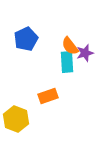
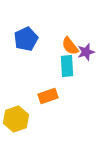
purple star: moved 1 px right, 1 px up
cyan rectangle: moved 4 px down
yellow hexagon: rotated 20 degrees clockwise
